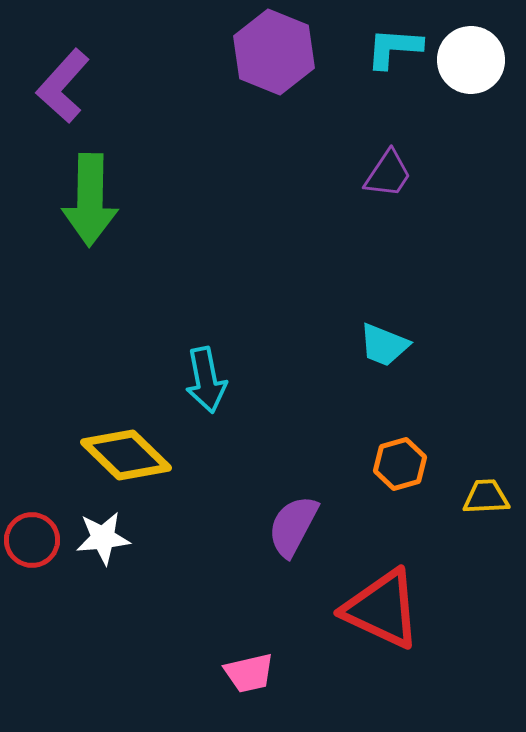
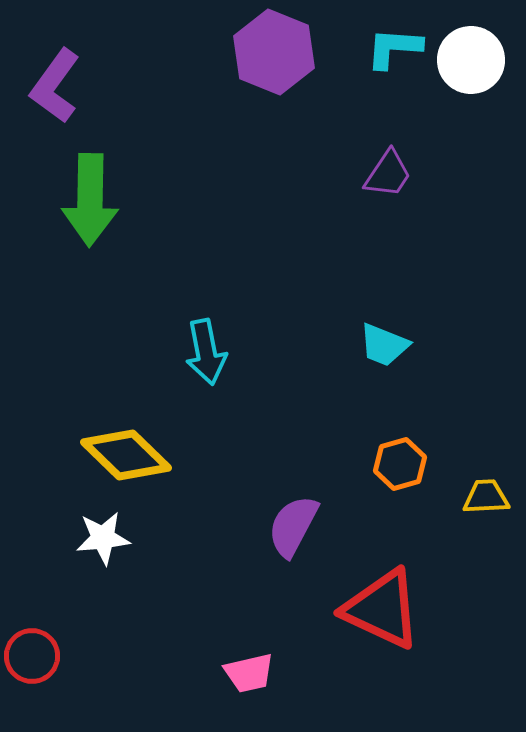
purple L-shape: moved 8 px left; rotated 6 degrees counterclockwise
cyan arrow: moved 28 px up
red circle: moved 116 px down
